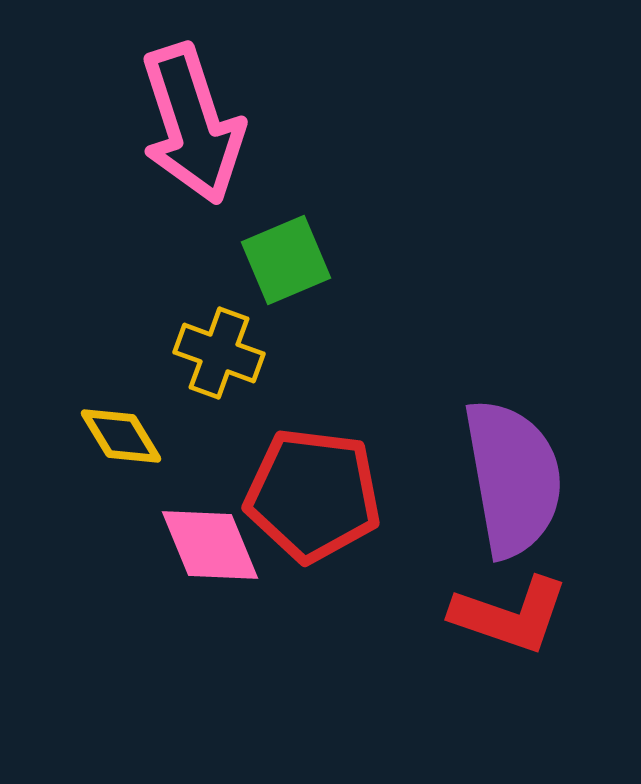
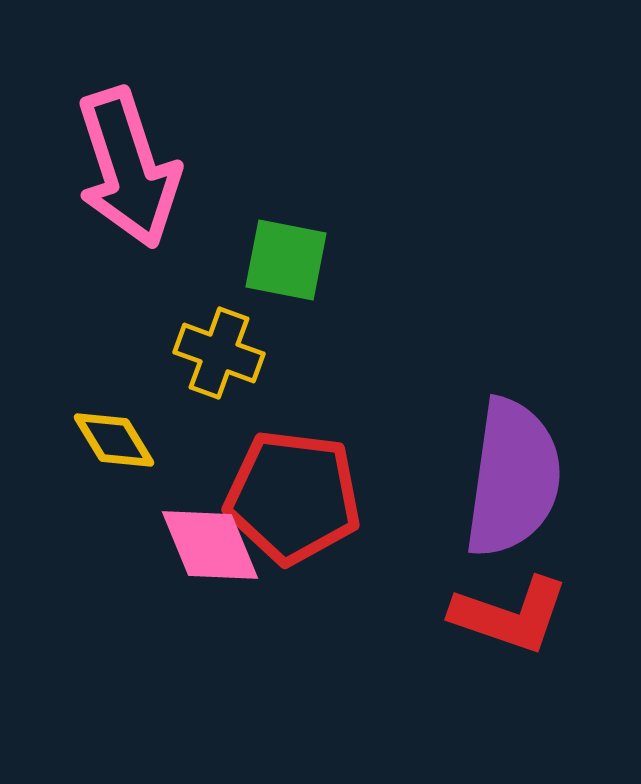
pink arrow: moved 64 px left, 44 px down
green square: rotated 34 degrees clockwise
yellow diamond: moved 7 px left, 4 px down
purple semicircle: rotated 18 degrees clockwise
red pentagon: moved 20 px left, 2 px down
